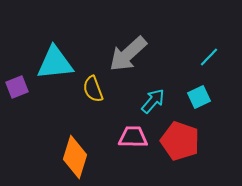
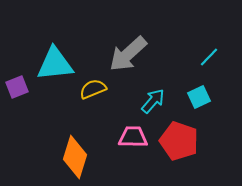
cyan triangle: moved 1 px down
yellow semicircle: rotated 88 degrees clockwise
red pentagon: moved 1 px left
